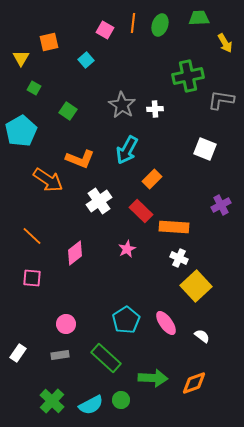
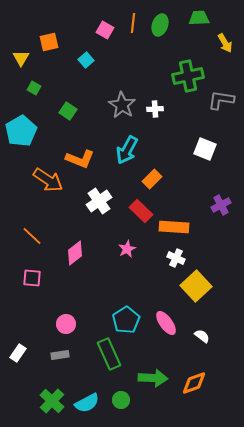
white cross at (179, 258): moved 3 px left
green rectangle at (106, 358): moved 3 px right, 4 px up; rotated 24 degrees clockwise
cyan semicircle at (91, 405): moved 4 px left, 2 px up
